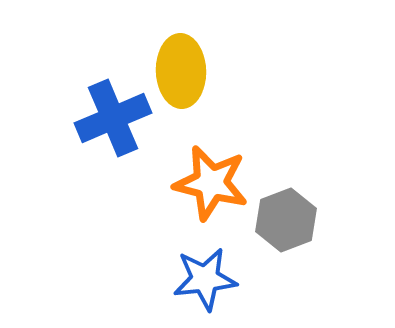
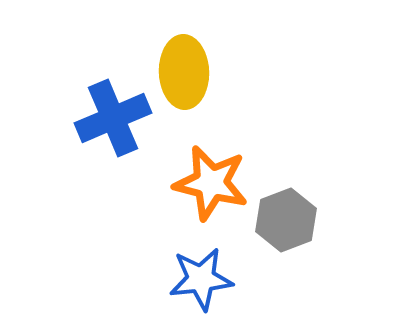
yellow ellipse: moved 3 px right, 1 px down
blue star: moved 4 px left
